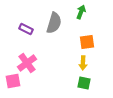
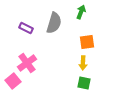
purple rectangle: moved 1 px up
pink square: rotated 28 degrees counterclockwise
